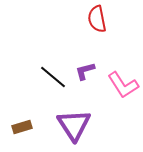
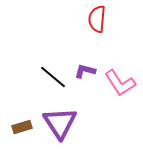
red semicircle: rotated 16 degrees clockwise
purple L-shape: rotated 30 degrees clockwise
pink L-shape: moved 3 px left, 2 px up
purple triangle: moved 14 px left, 2 px up
